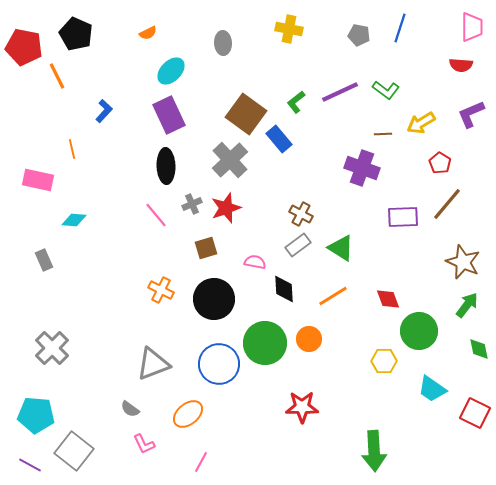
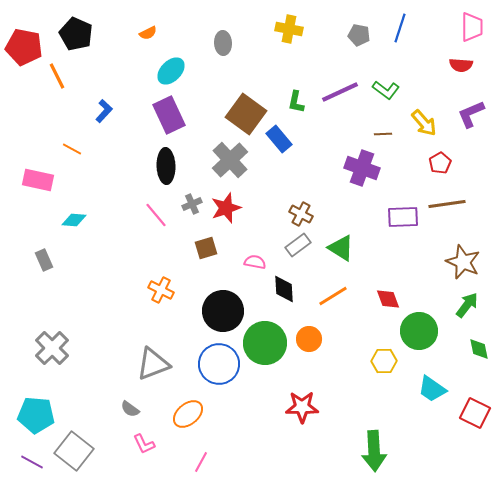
green L-shape at (296, 102): rotated 40 degrees counterclockwise
yellow arrow at (421, 123): moved 3 px right; rotated 100 degrees counterclockwise
orange line at (72, 149): rotated 48 degrees counterclockwise
red pentagon at (440, 163): rotated 10 degrees clockwise
brown line at (447, 204): rotated 42 degrees clockwise
black circle at (214, 299): moved 9 px right, 12 px down
purple line at (30, 465): moved 2 px right, 3 px up
